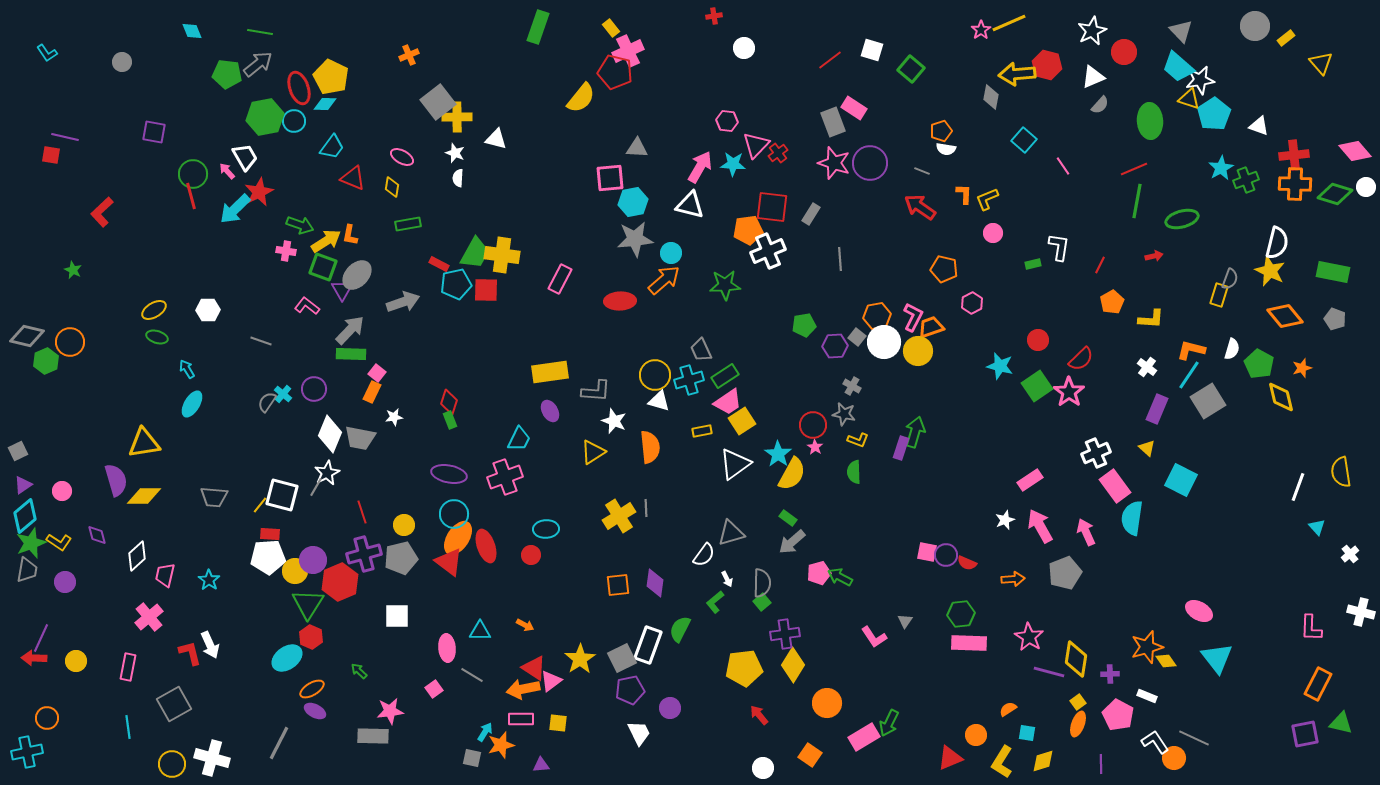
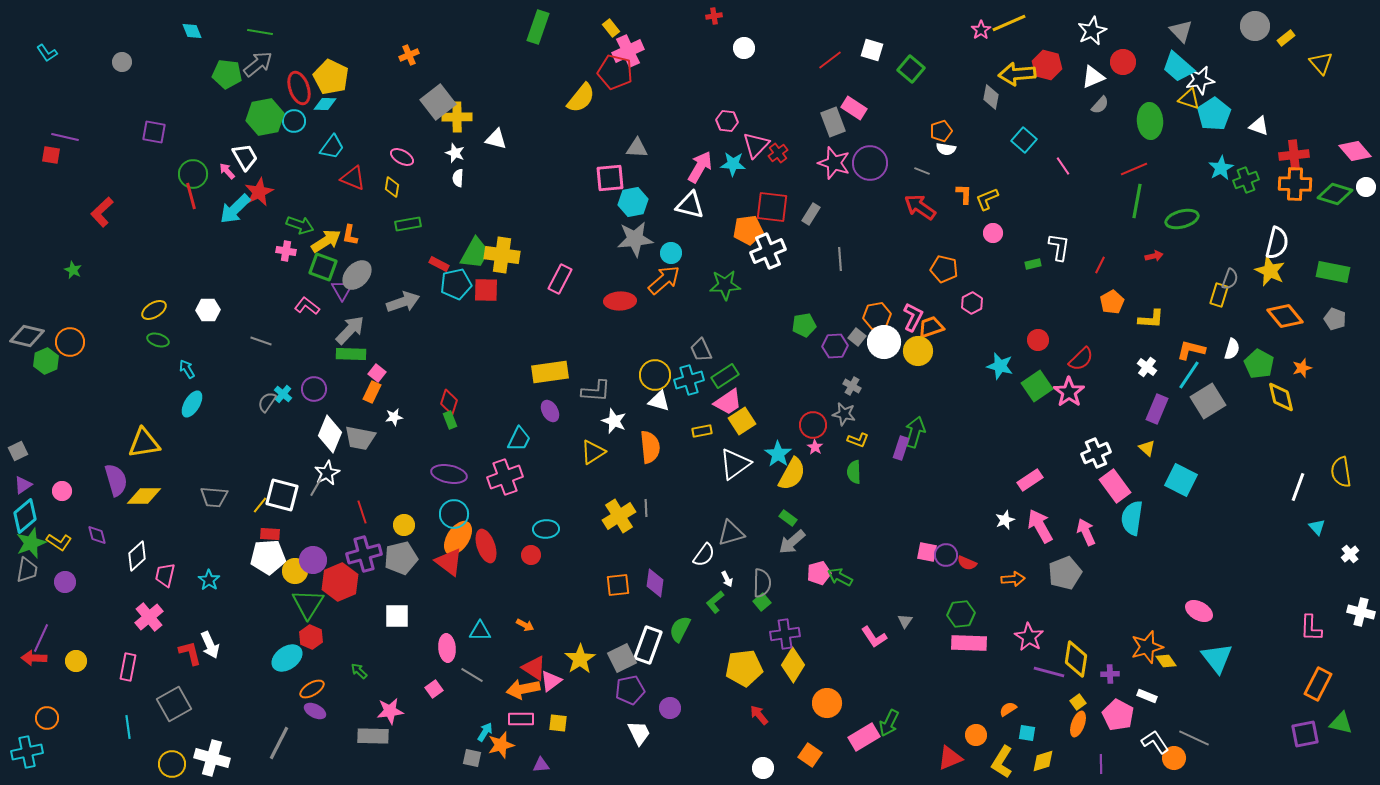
red circle at (1124, 52): moved 1 px left, 10 px down
green ellipse at (157, 337): moved 1 px right, 3 px down
